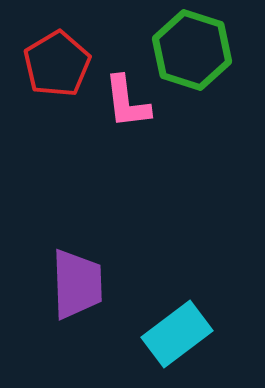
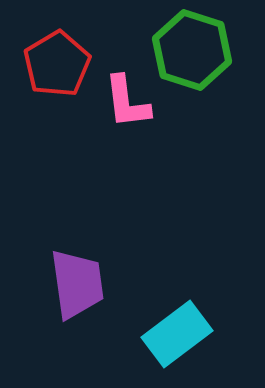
purple trapezoid: rotated 6 degrees counterclockwise
